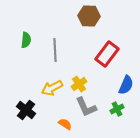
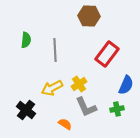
green cross: rotated 16 degrees clockwise
